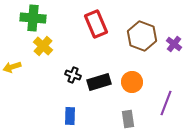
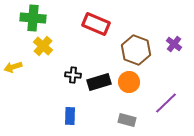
red rectangle: rotated 44 degrees counterclockwise
brown hexagon: moved 6 px left, 14 px down
yellow arrow: moved 1 px right
black cross: rotated 14 degrees counterclockwise
orange circle: moved 3 px left
purple line: rotated 25 degrees clockwise
gray rectangle: moved 1 px left, 1 px down; rotated 66 degrees counterclockwise
